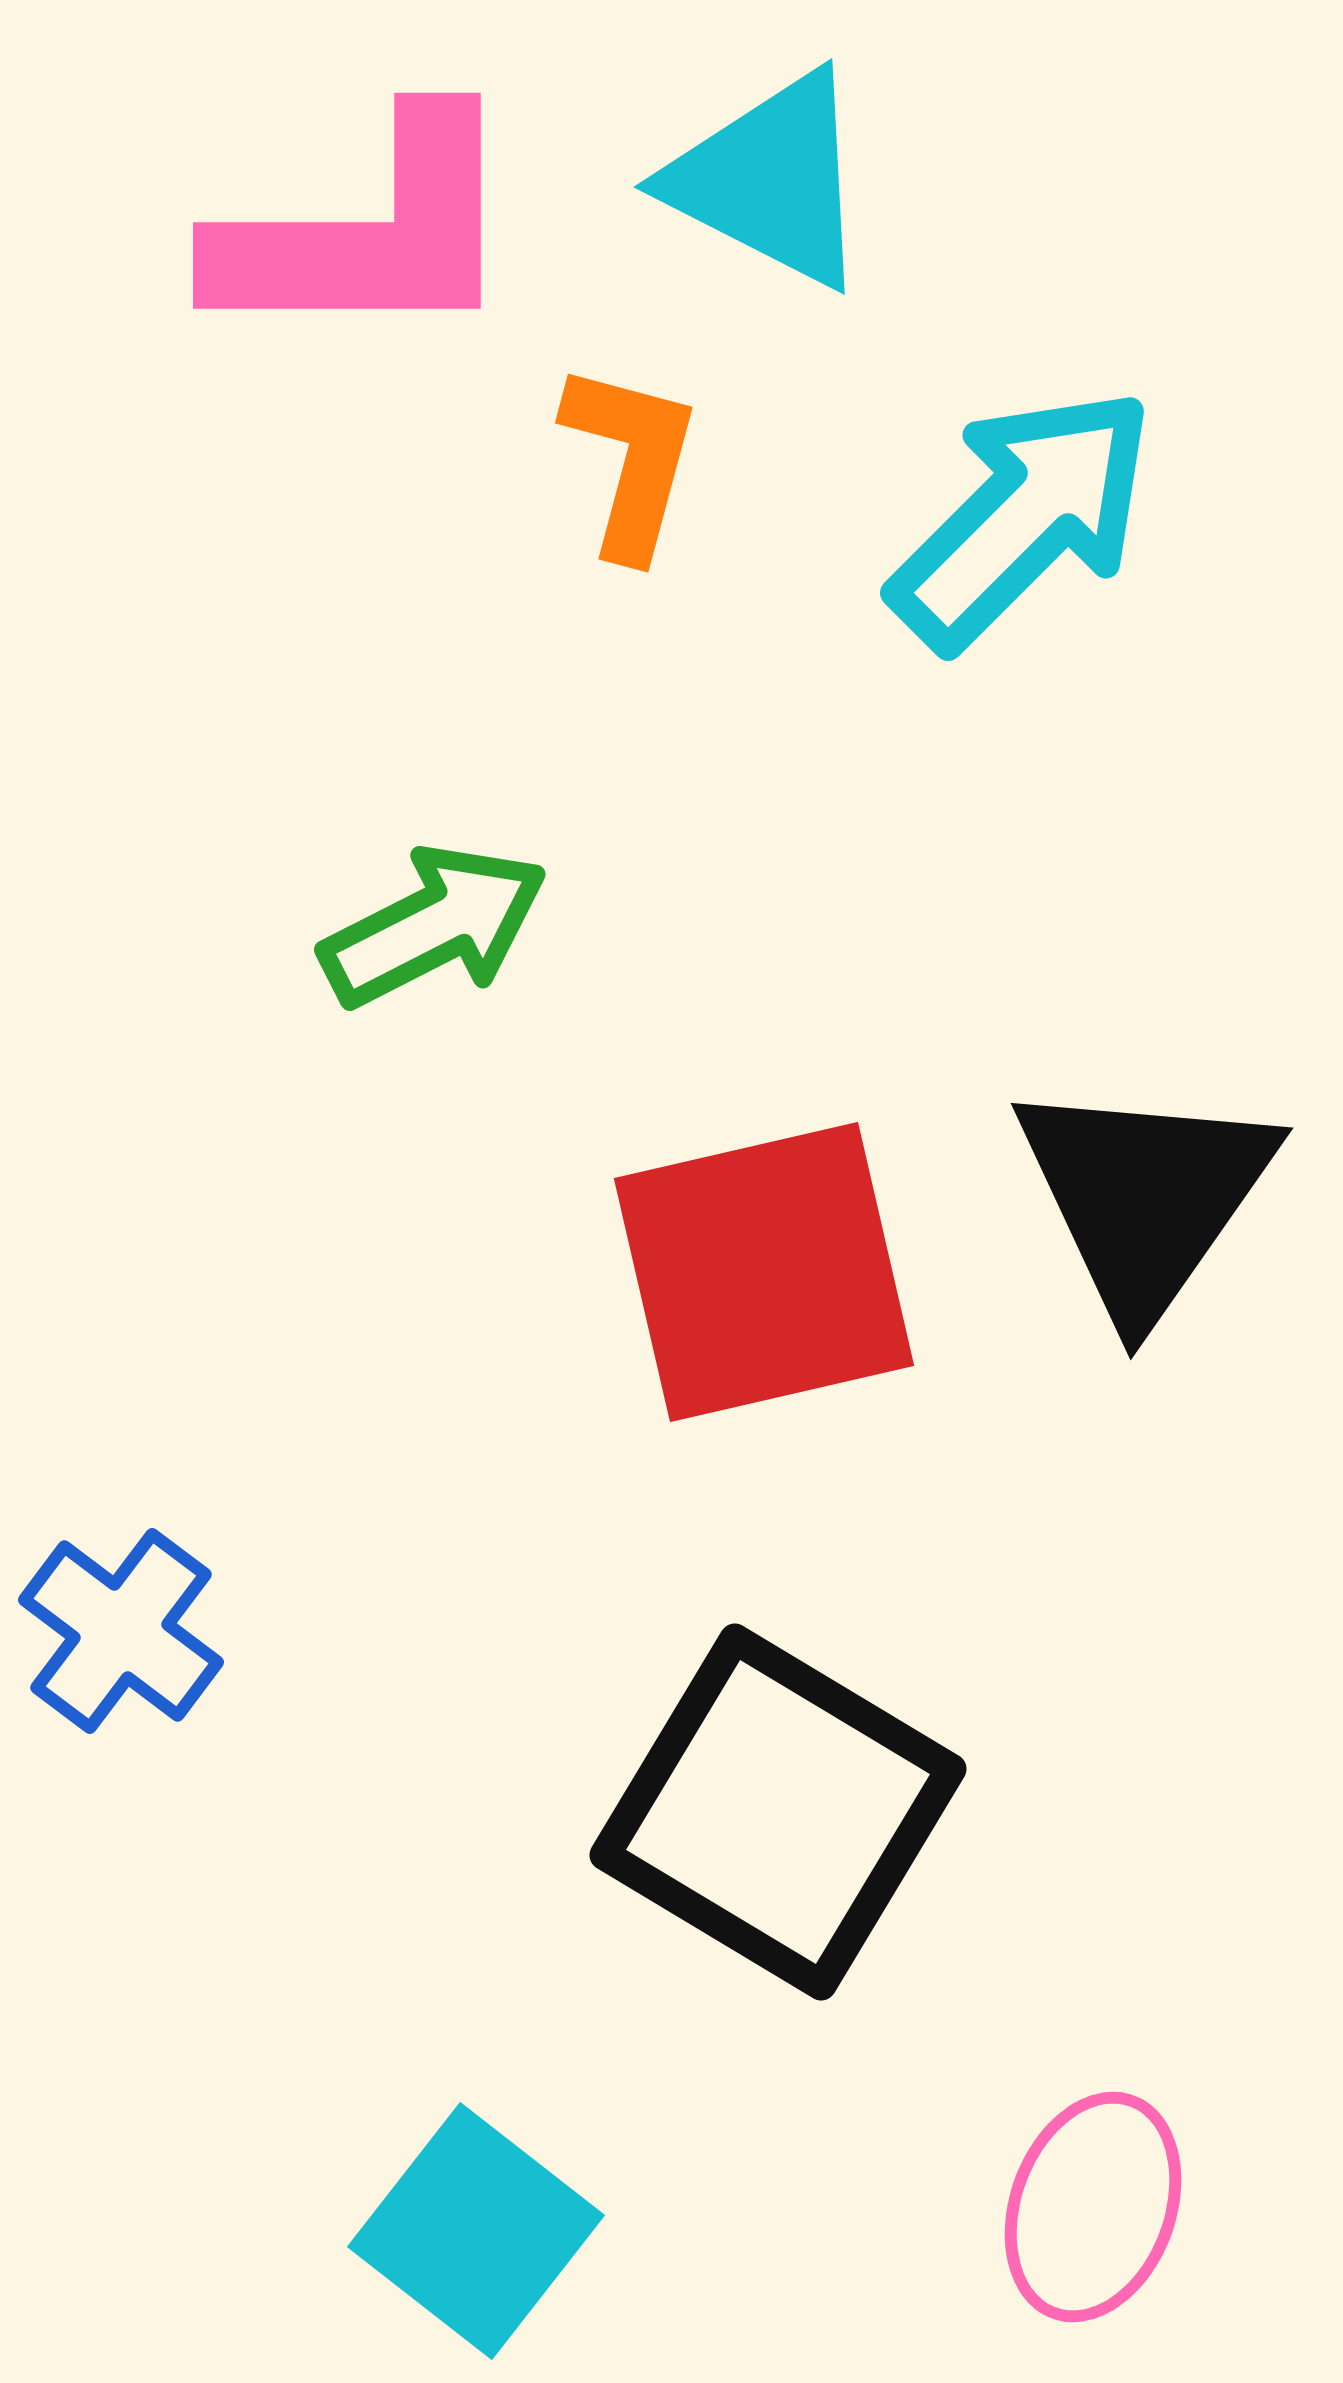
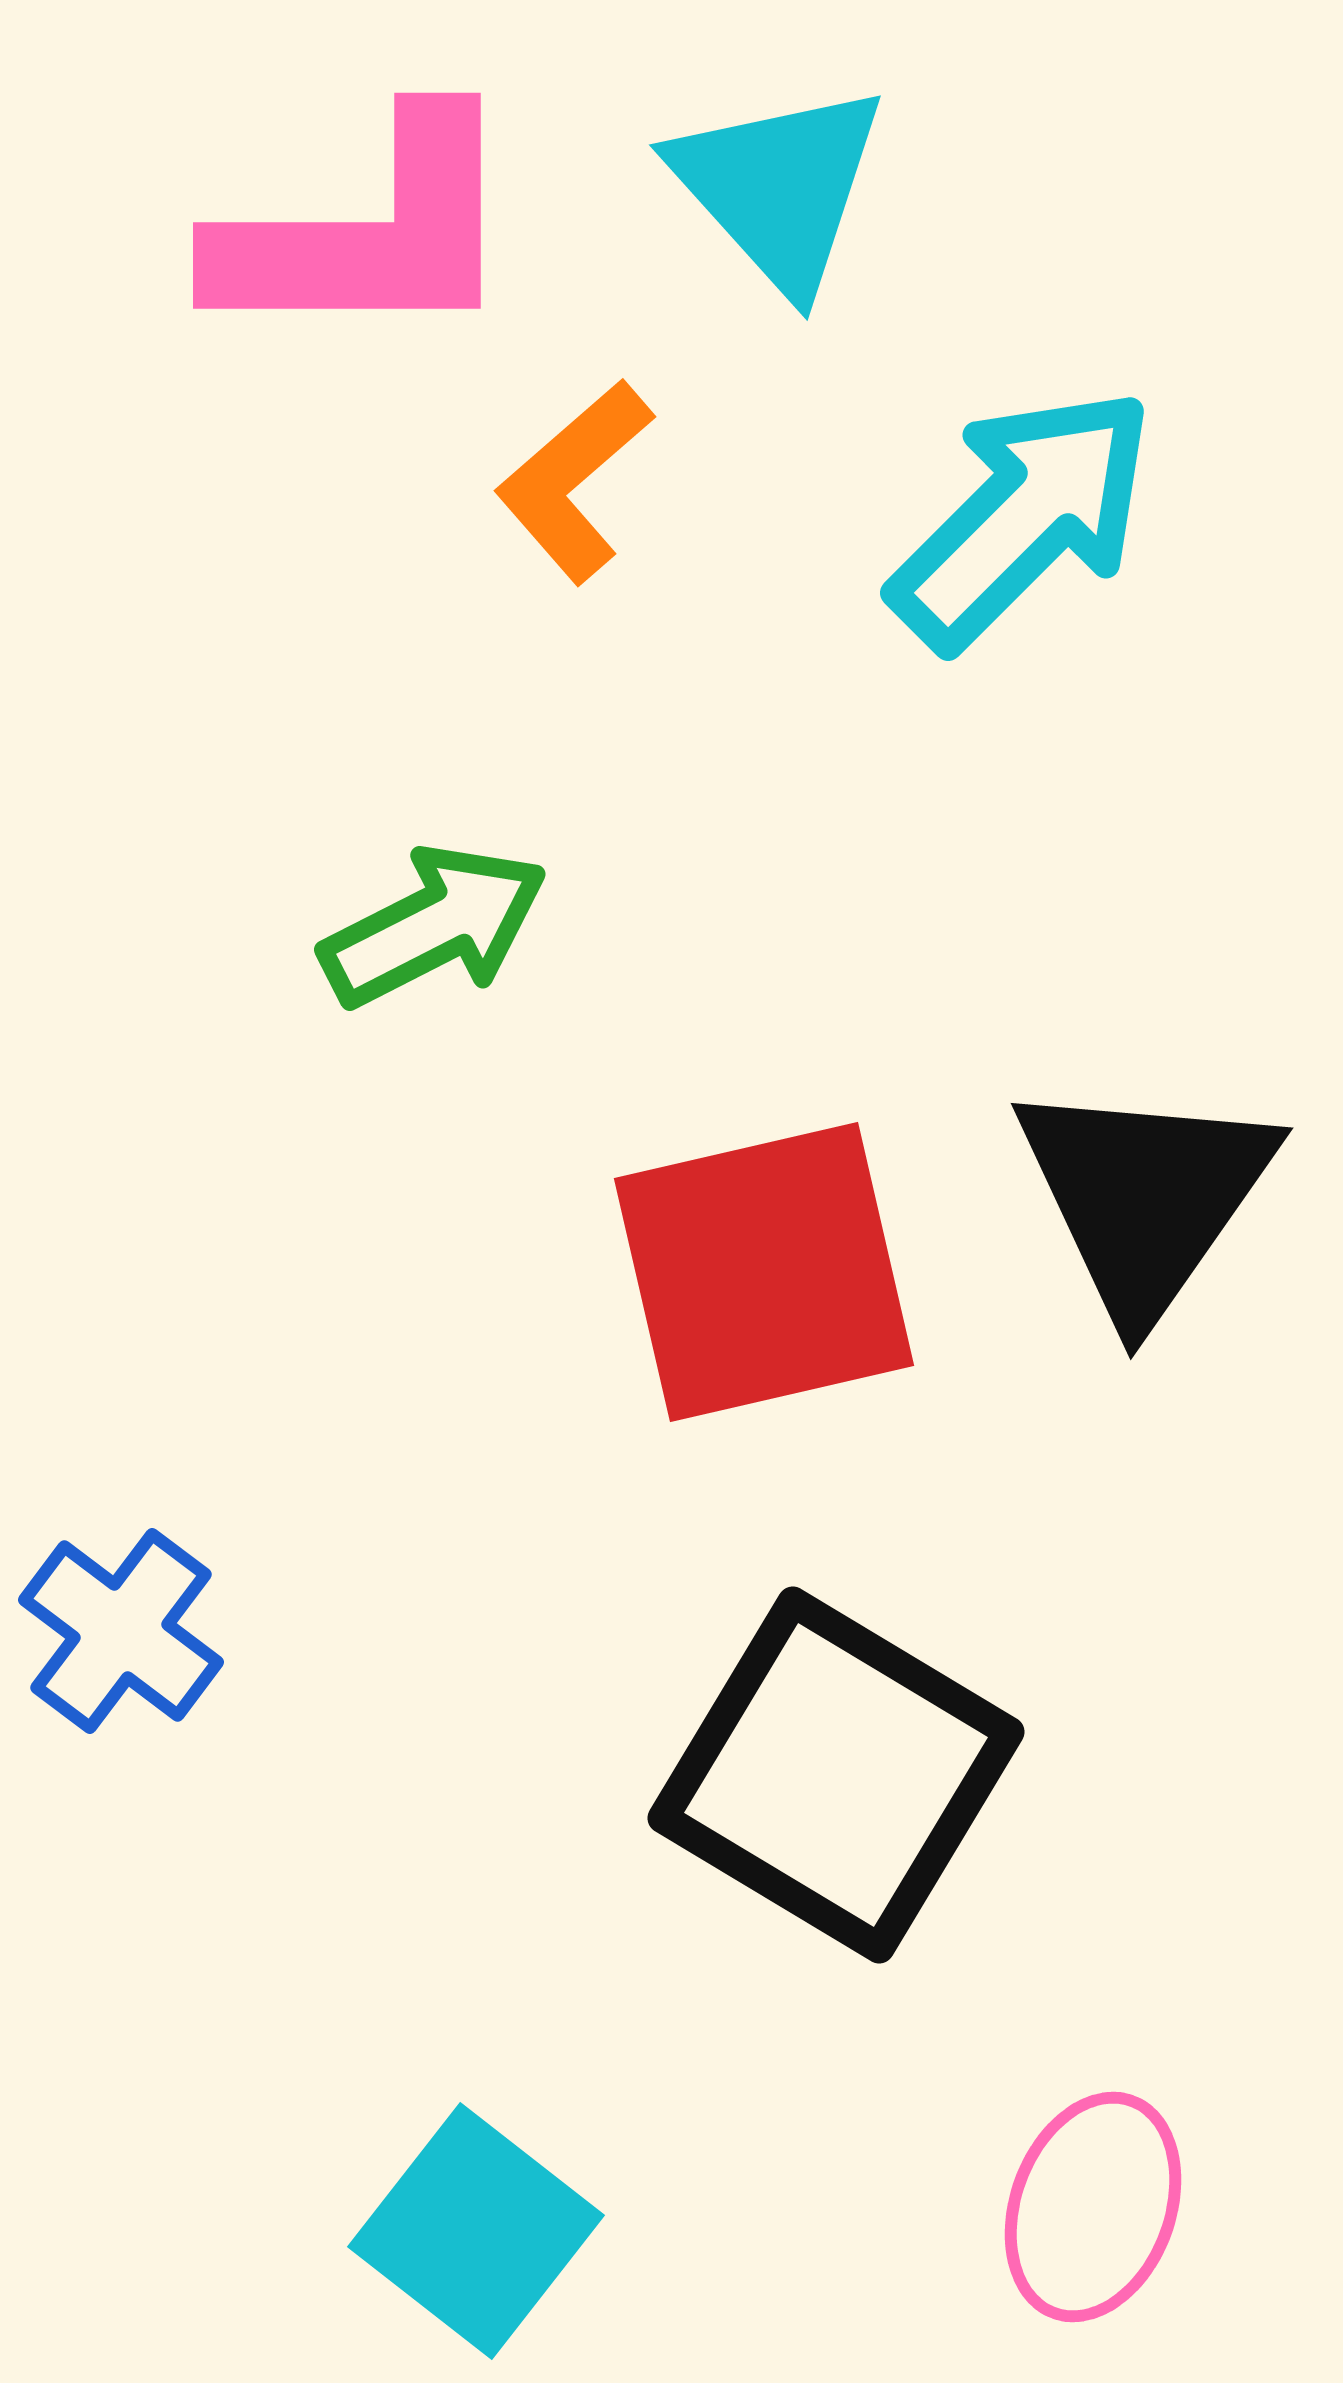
cyan triangle: moved 9 px right, 7 px down; rotated 21 degrees clockwise
orange L-shape: moved 57 px left, 21 px down; rotated 146 degrees counterclockwise
black square: moved 58 px right, 37 px up
